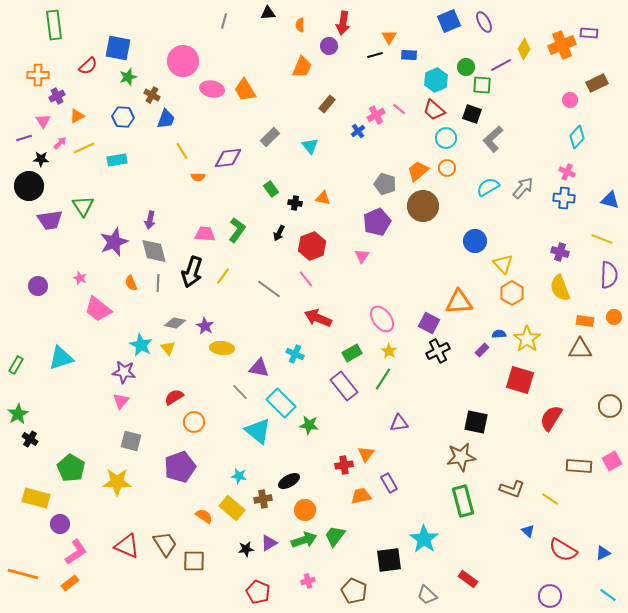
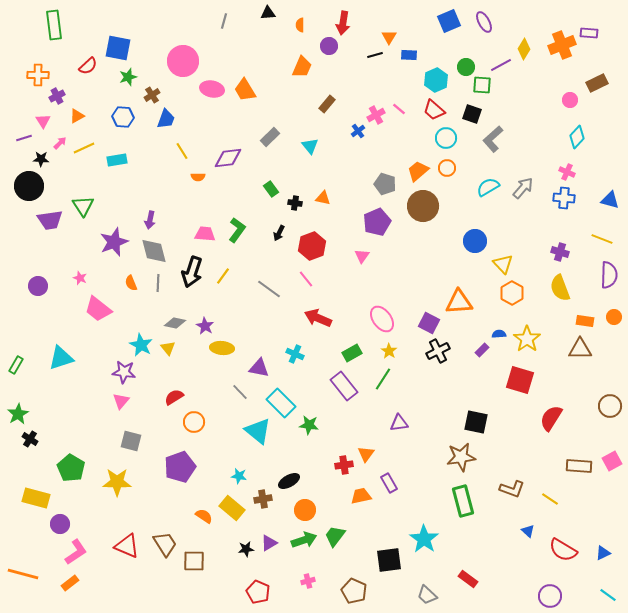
brown cross at (152, 95): rotated 28 degrees clockwise
